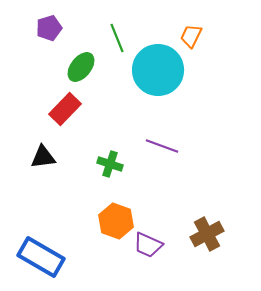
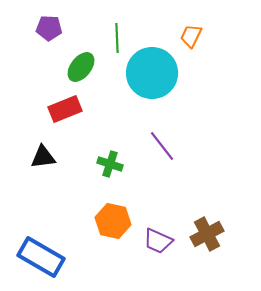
purple pentagon: rotated 20 degrees clockwise
green line: rotated 20 degrees clockwise
cyan circle: moved 6 px left, 3 px down
red rectangle: rotated 24 degrees clockwise
purple line: rotated 32 degrees clockwise
orange hexagon: moved 3 px left; rotated 8 degrees counterclockwise
purple trapezoid: moved 10 px right, 4 px up
